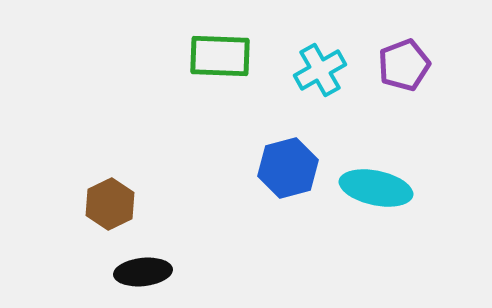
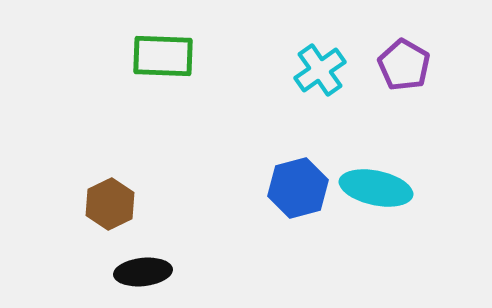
green rectangle: moved 57 px left
purple pentagon: rotated 21 degrees counterclockwise
cyan cross: rotated 6 degrees counterclockwise
blue hexagon: moved 10 px right, 20 px down
